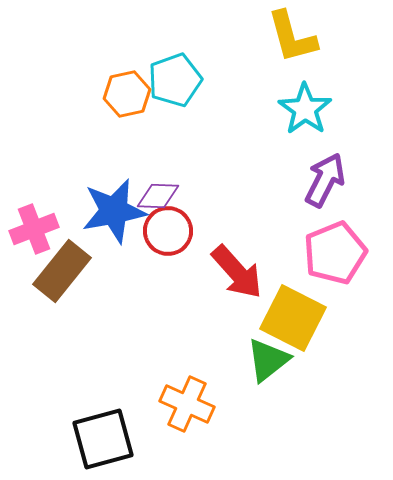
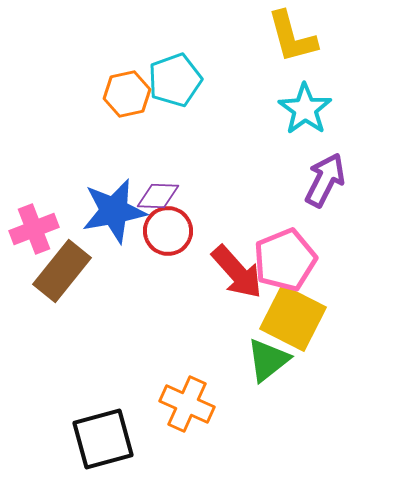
pink pentagon: moved 50 px left, 7 px down
